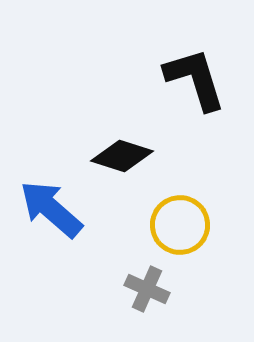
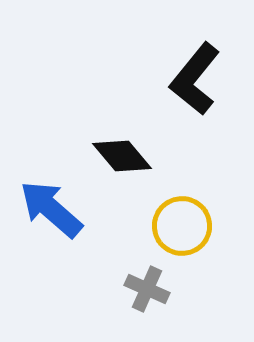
black L-shape: rotated 124 degrees counterclockwise
black diamond: rotated 32 degrees clockwise
yellow circle: moved 2 px right, 1 px down
